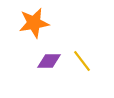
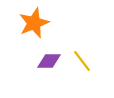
orange star: rotated 12 degrees counterclockwise
